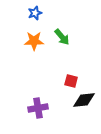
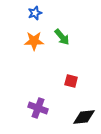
black diamond: moved 17 px down
purple cross: rotated 30 degrees clockwise
